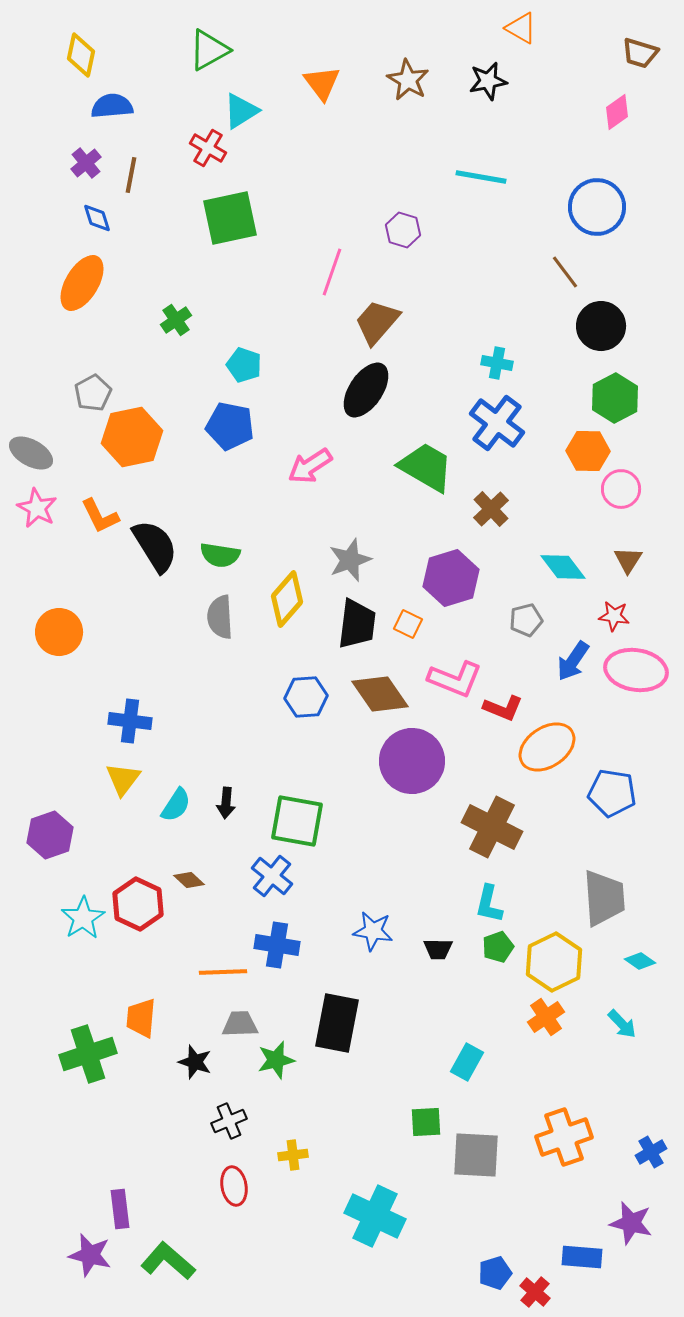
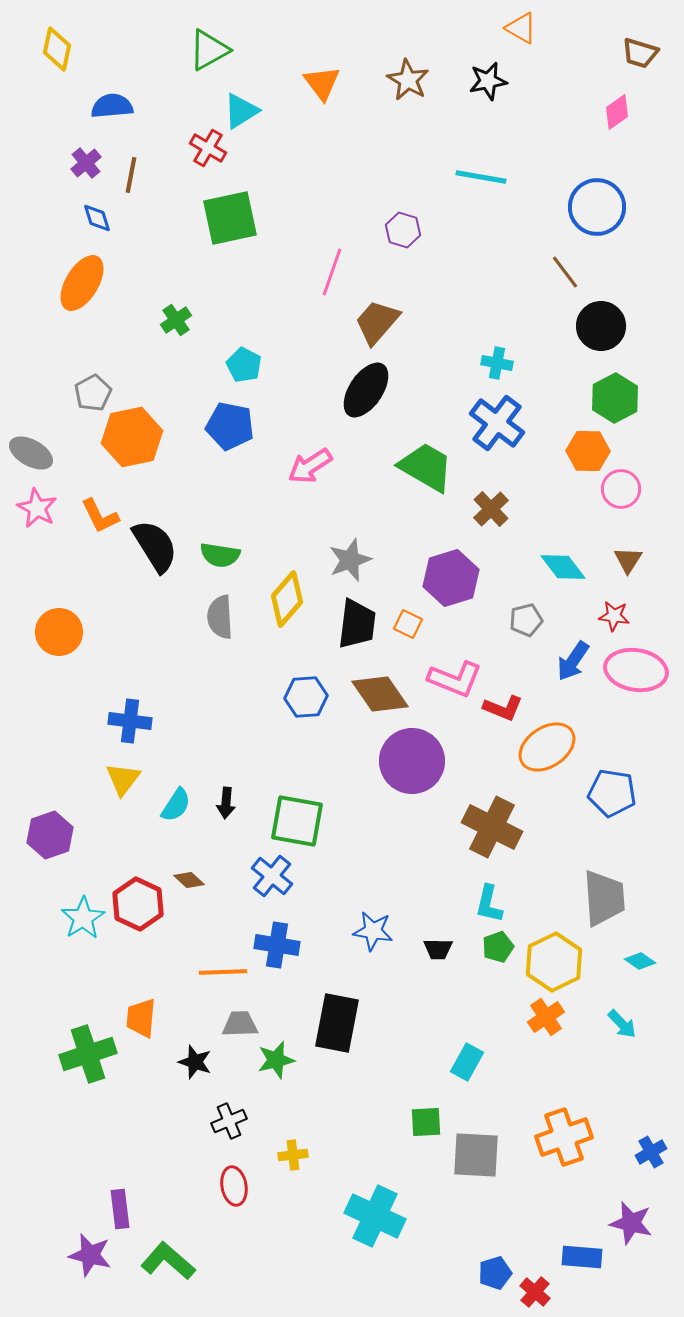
yellow diamond at (81, 55): moved 24 px left, 6 px up
cyan pentagon at (244, 365): rotated 8 degrees clockwise
